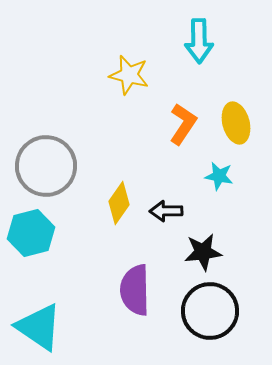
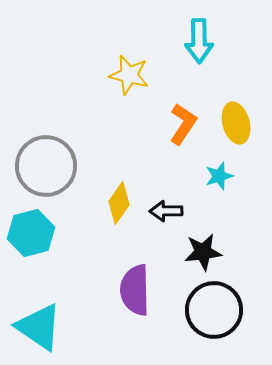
cyan star: rotated 28 degrees counterclockwise
black circle: moved 4 px right, 1 px up
